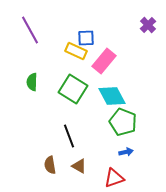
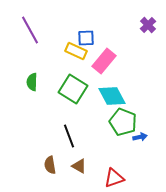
blue arrow: moved 14 px right, 15 px up
